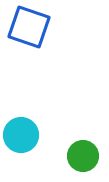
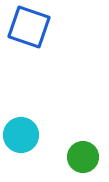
green circle: moved 1 px down
